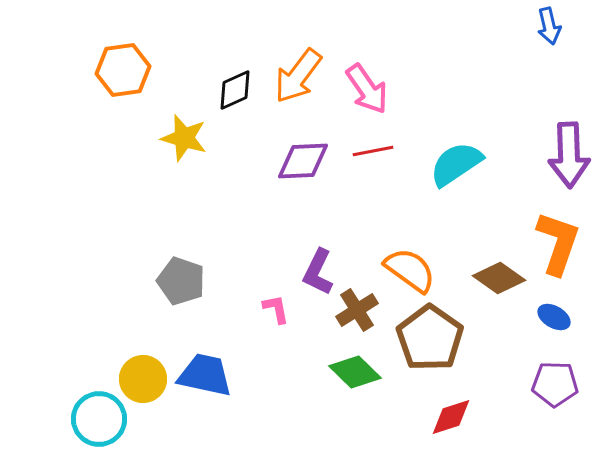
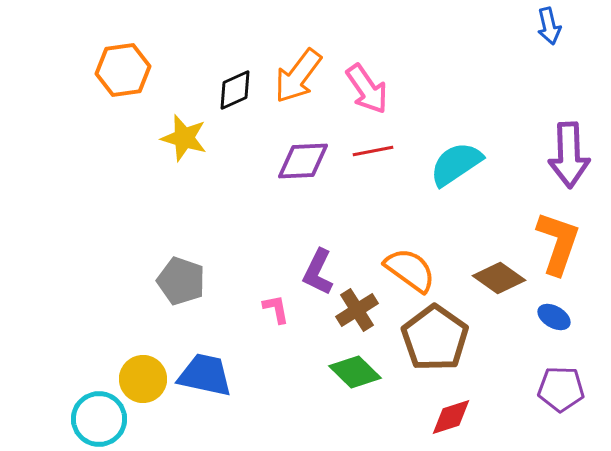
brown pentagon: moved 5 px right
purple pentagon: moved 6 px right, 5 px down
